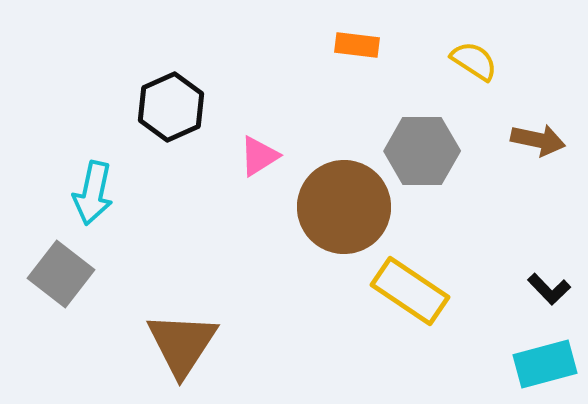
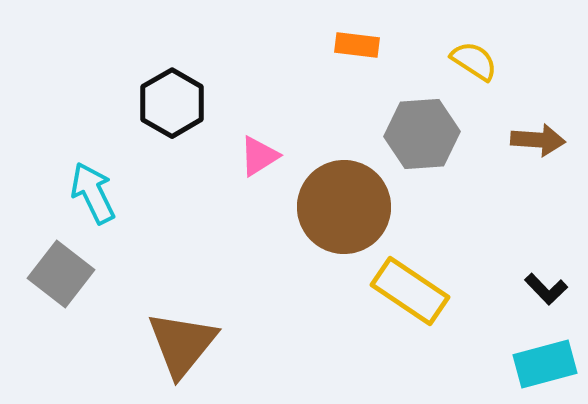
black hexagon: moved 1 px right, 4 px up; rotated 6 degrees counterclockwise
brown arrow: rotated 8 degrees counterclockwise
gray hexagon: moved 17 px up; rotated 4 degrees counterclockwise
cyan arrow: rotated 142 degrees clockwise
black L-shape: moved 3 px left
brown triangle: rotated 6 degrees clockwise
